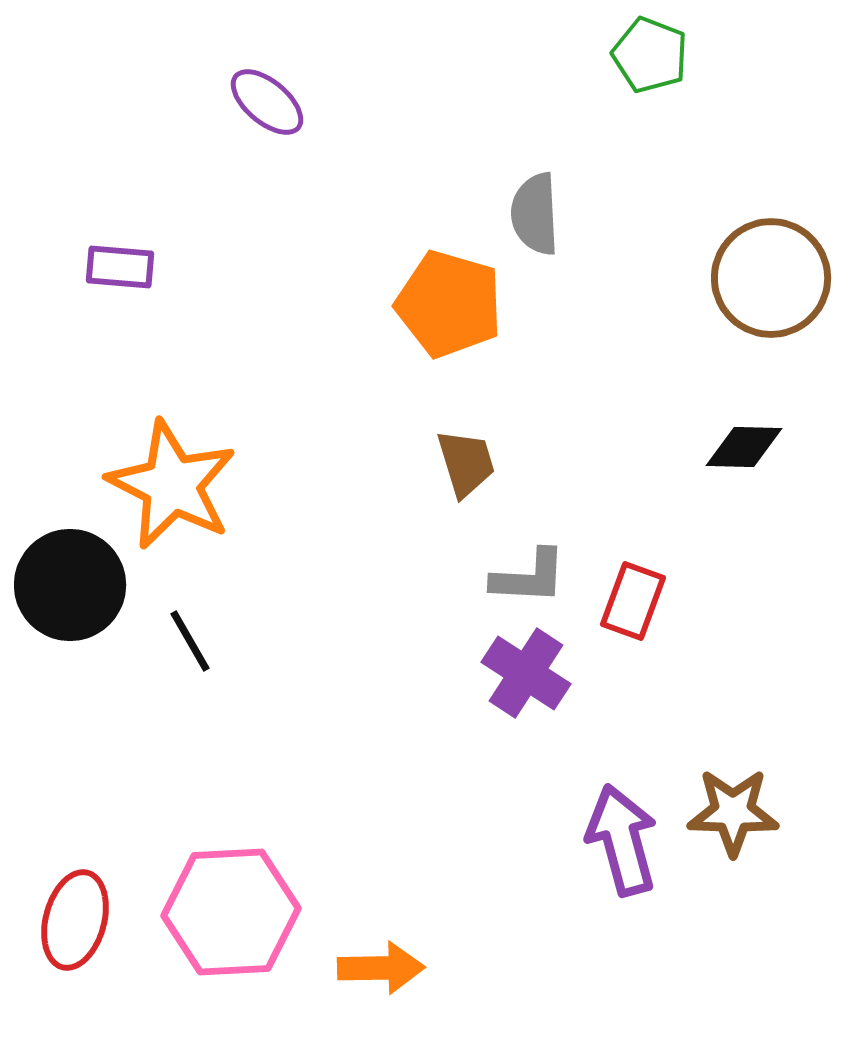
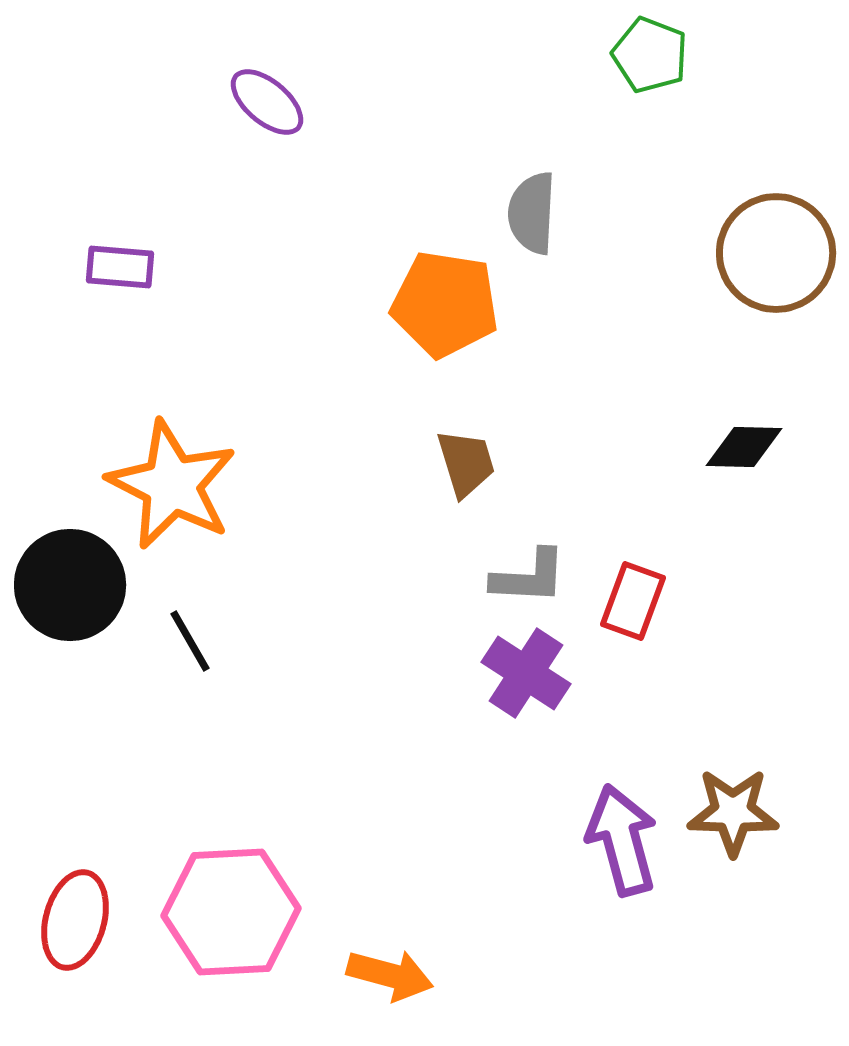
gray semicircle: moved 3 px left, 1 px up; rotated 6 degrees clockwise
brown circle: moved 5 px right, 25 px up
orange pentagon: moved 4 px left; rotated 7 degrees counterclockwise
orange arrow: moved 9 px right, 7 px down; rotated 16 degrees clockwise
